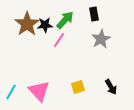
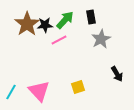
black rectangle: moved 3 px left, 3 px down
pink line: rotated 28 degrees clockwise
black arrow: moved 6 px right, 13 px up
